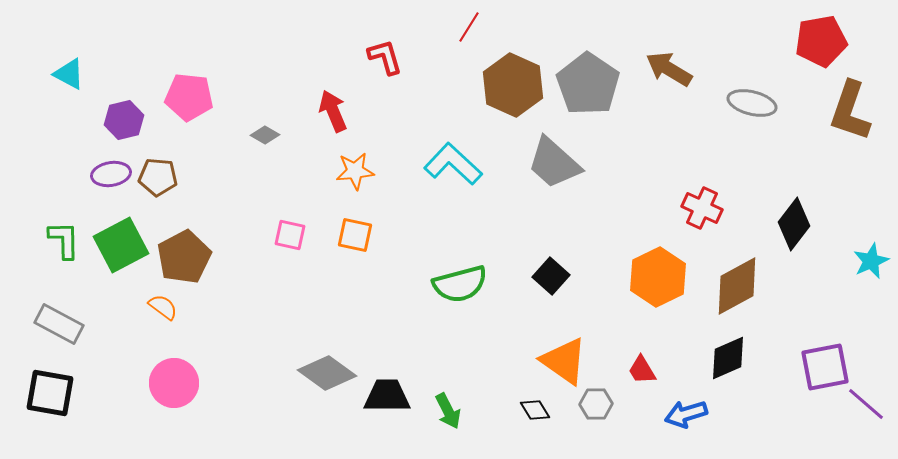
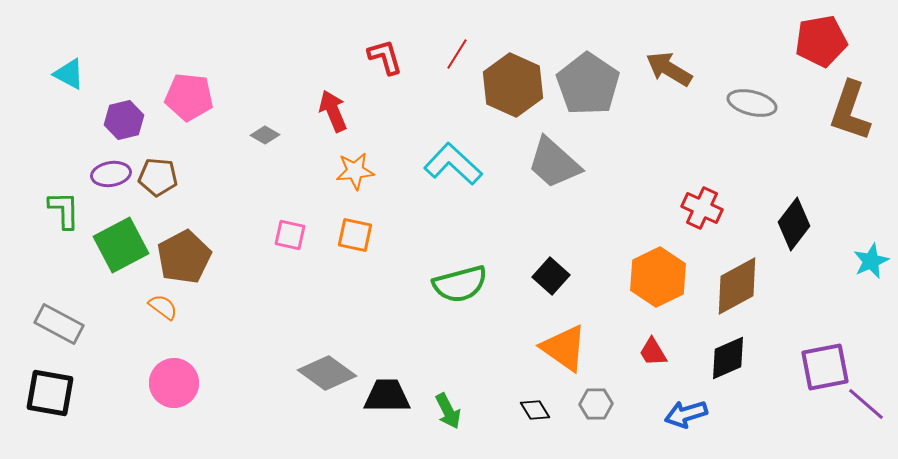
red line at (469, 27): moved 12 px left, 27 px down
green L-shape at (64, 240): moved 30 px up
orange triangle at (564, 361): moved 13 px up
red trapezoid at (642, 370): moved 11 px right, 18 px up
